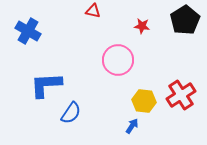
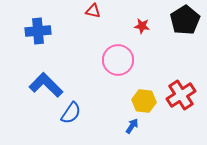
blue cross: moved 10 px right; rotated 35 degrees counterclockwise
blue L-shape: rotated 48 degrees clockwise
